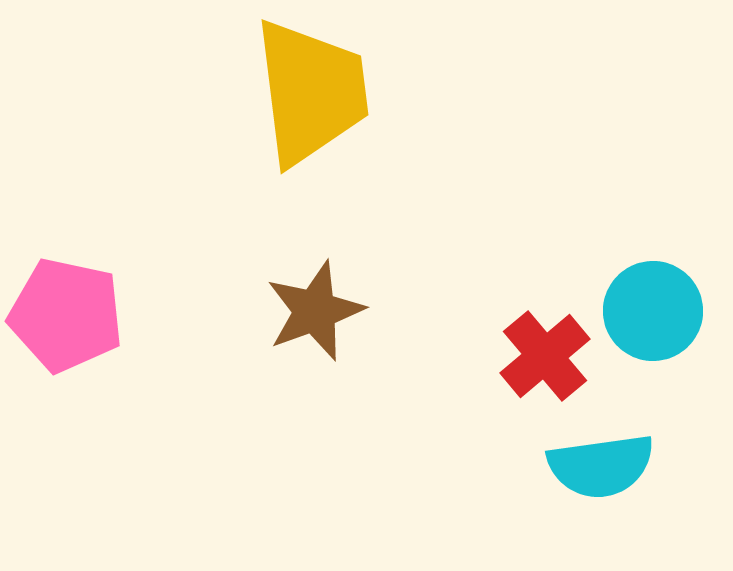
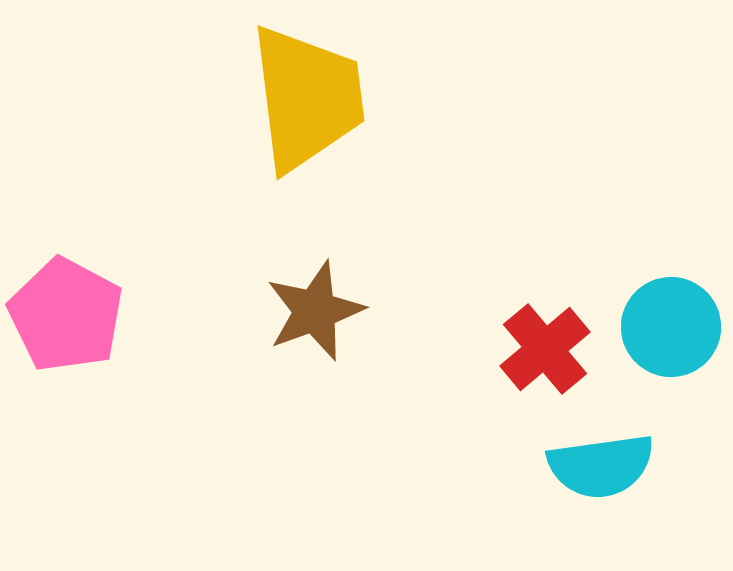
yellow trapezoid: moved 4 px left, 6 px down
cyan circle: moved 18 px right, 16 px down
pink pentagon: rotated 16 degrees clockwise
red cross: moved 7 px up
